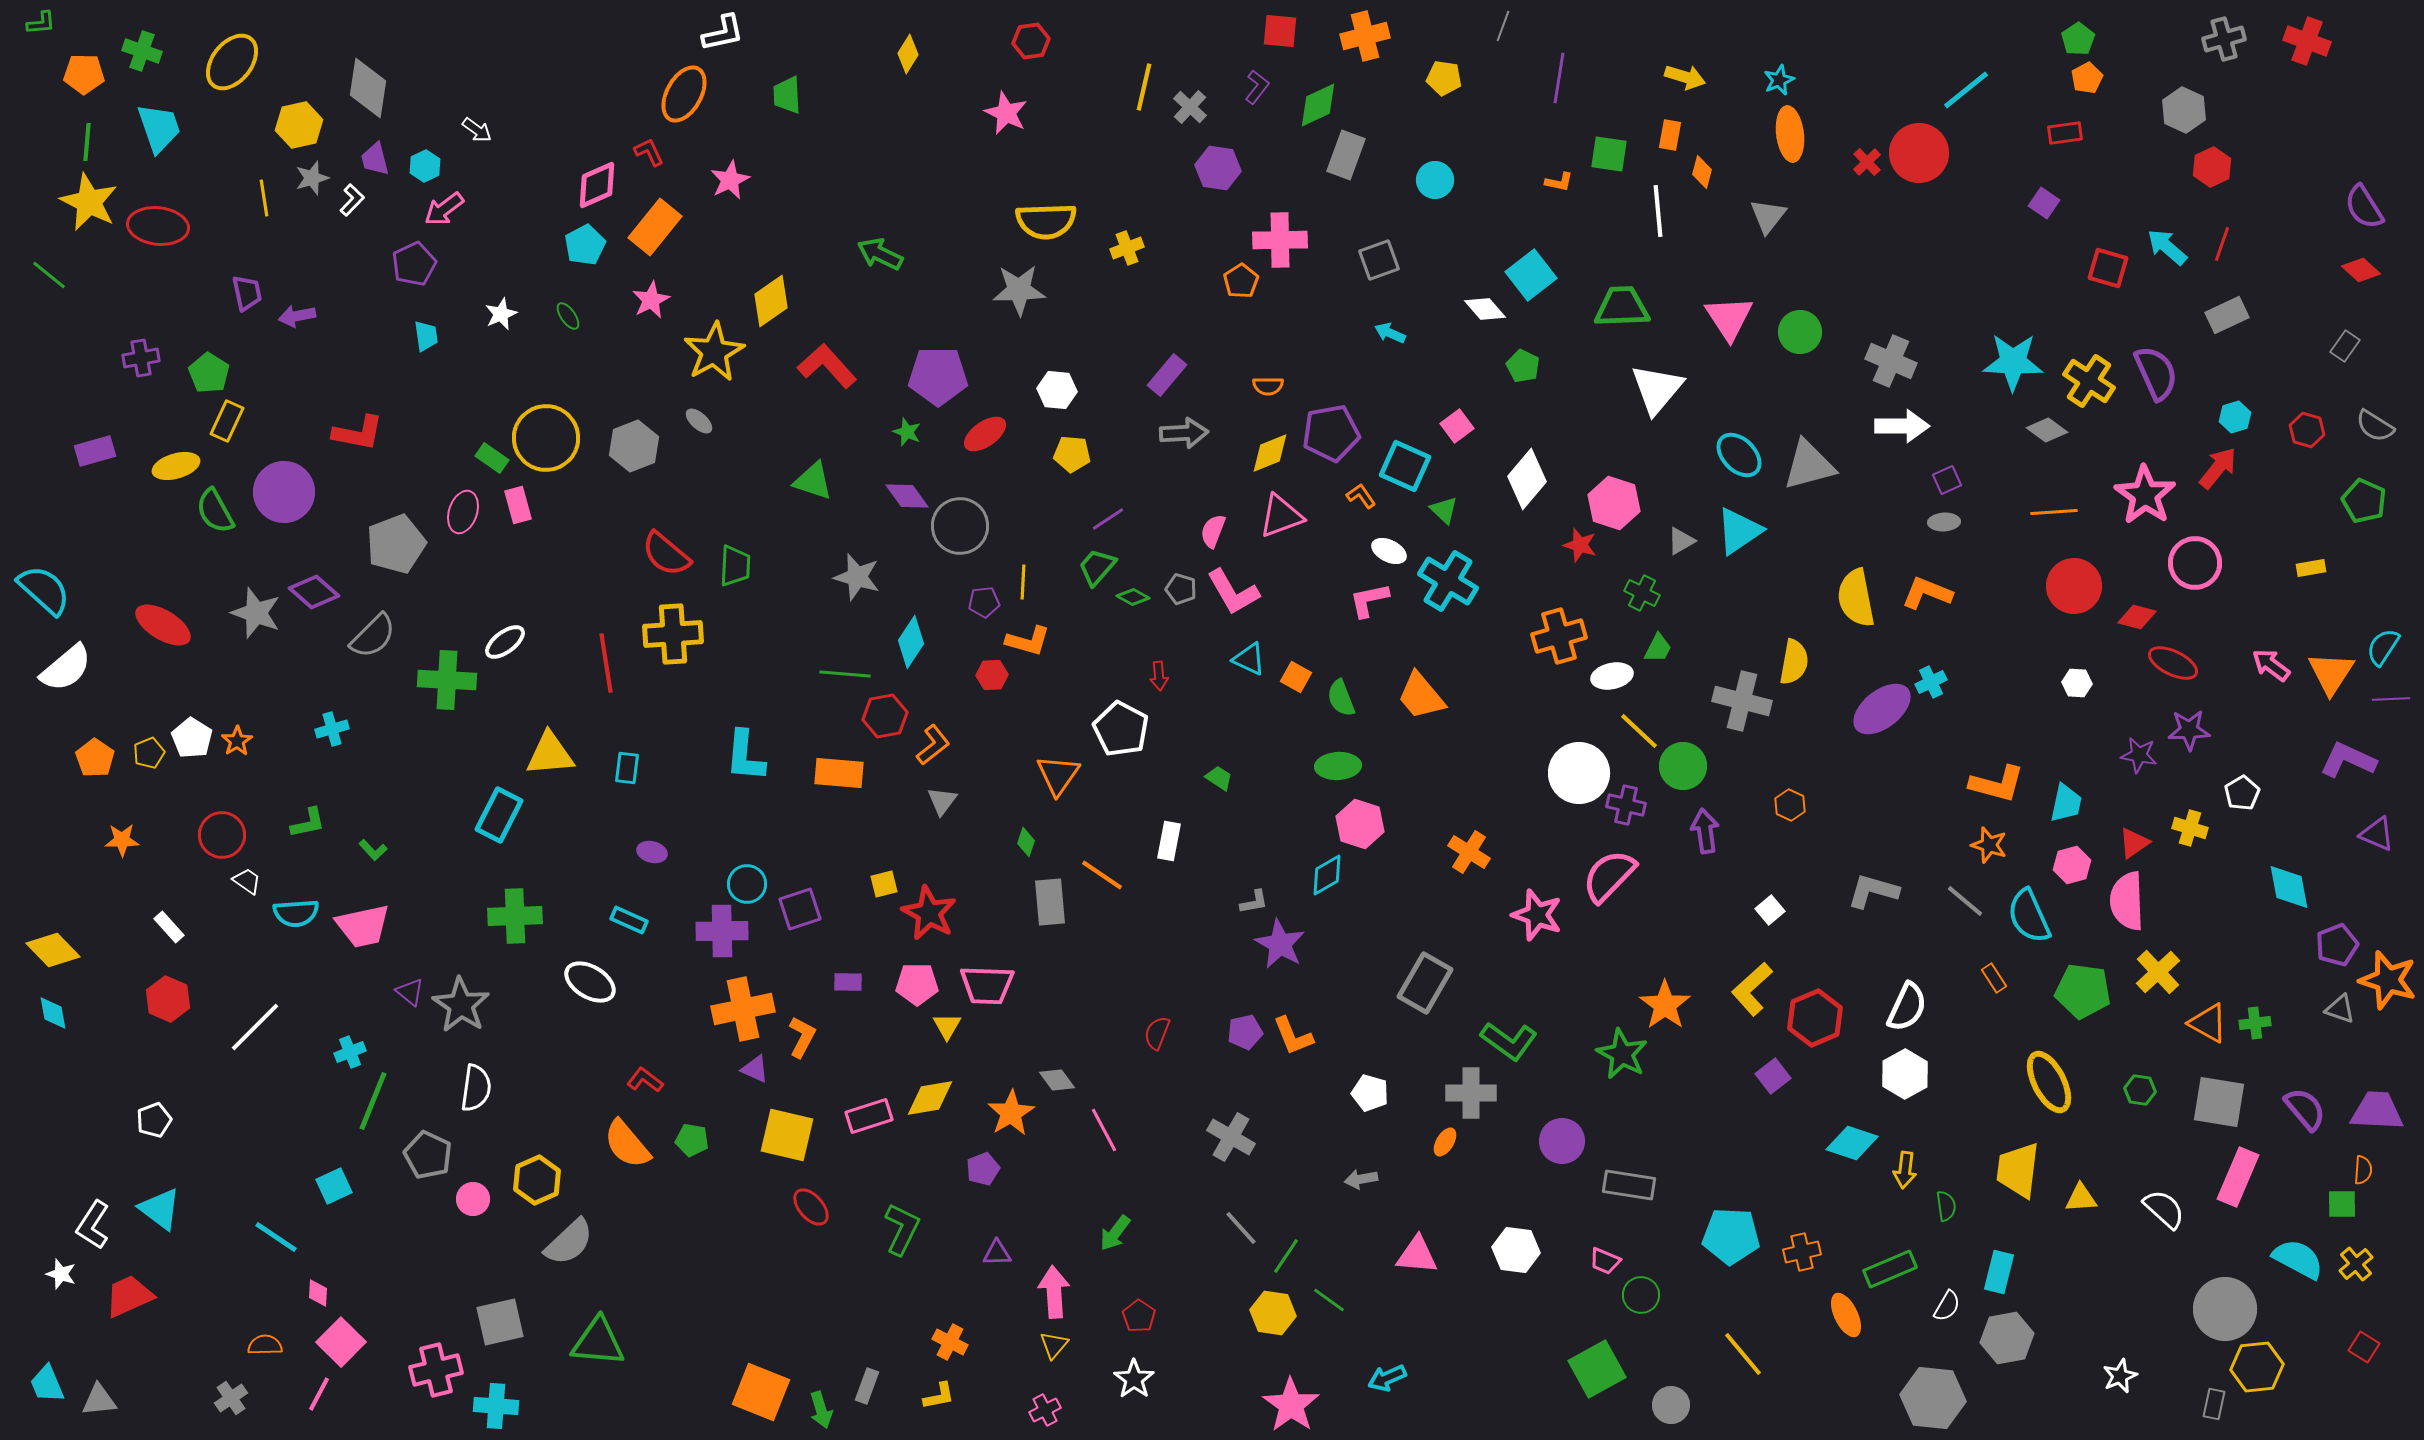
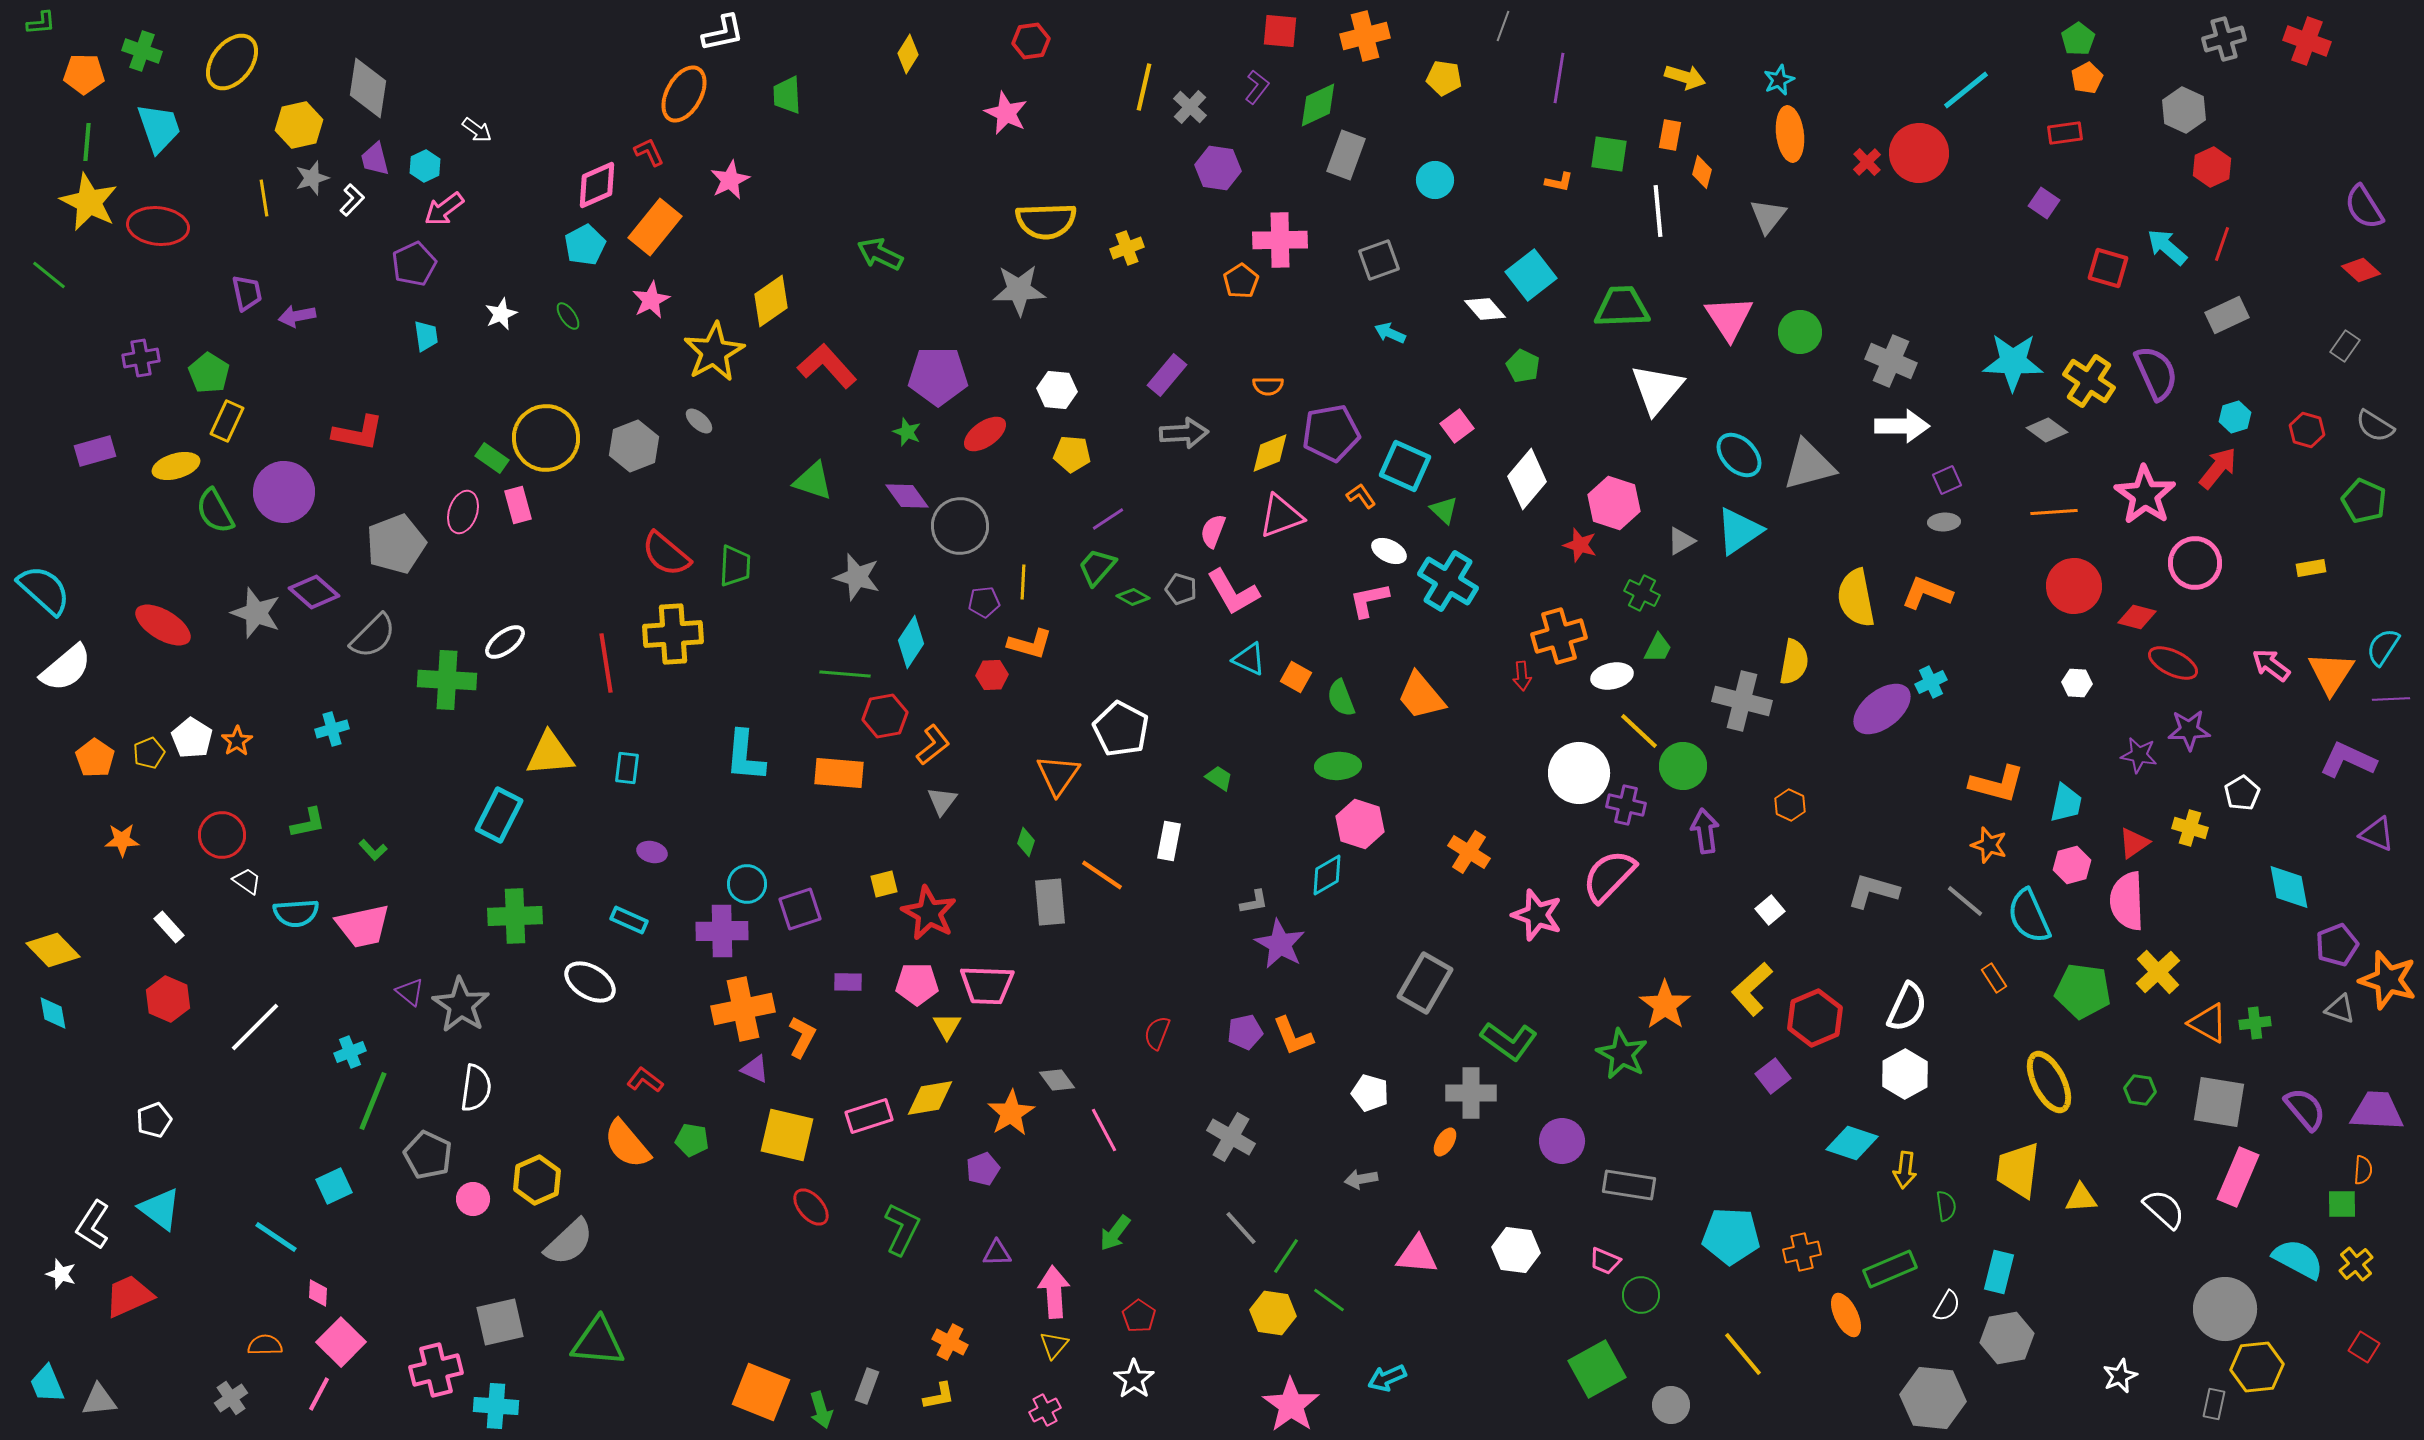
orange L-shape at (1028, 641): moved 2 px right, 3 px down
red arrow at (1159, 676): moved 363 px right
